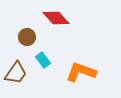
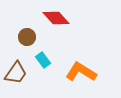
orange L-shape: rotated 12 degrees clockwise
